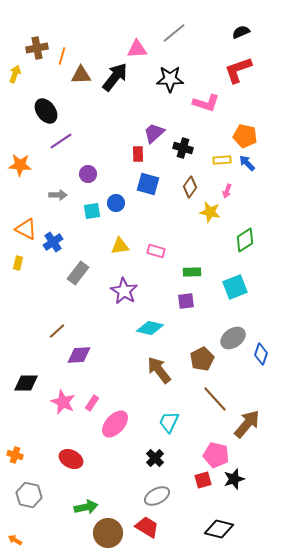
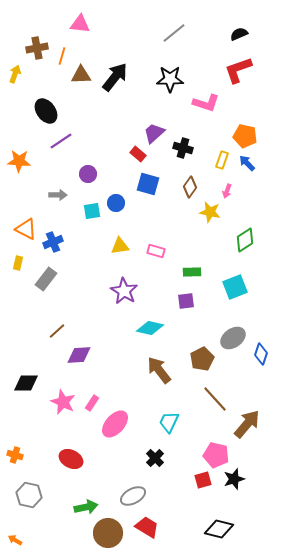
black semicircle at (241, 32): moved 2 px left, 2 px down
pink triangle at (137, 49): moved 57 px left, 25 px up; rotated 10 degrees clockwise
red rectangle at (138, 154): rotated 49 degrees counterclockwise
yellow rectangle at (222, 160): rotated 66 degrees counterclockwise
orange star at (20, 165): moved 1 px left, 4 px up
blue cross at (53, 242): rotated 12 degrees clockwise
gray rectangle at (78, 273): moved 32 px left, 6 px down
gray ellipse at (157, 496): moved 24 px left
